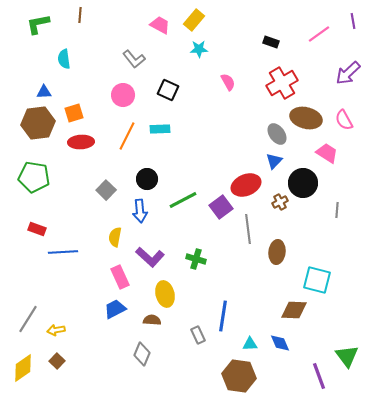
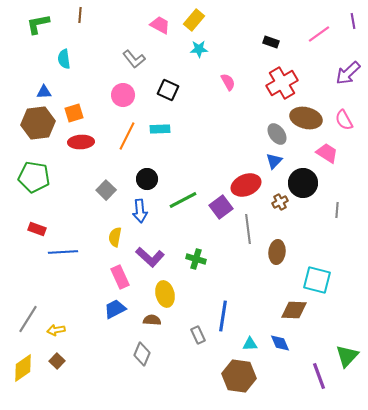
green triangle at (347, 356): rotated 20 degrees clockwise
